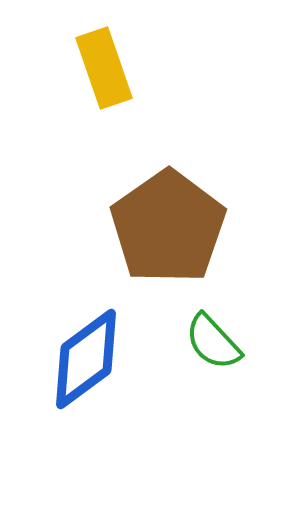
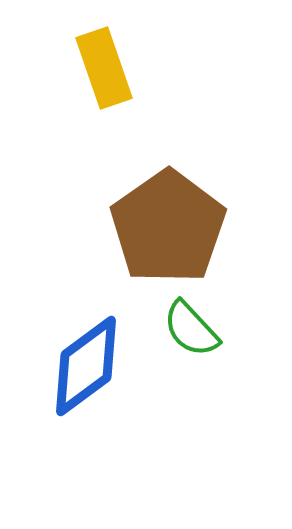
green semicircle: moved 22 px left, 13 px up
blue diamond: moved 7 px down
